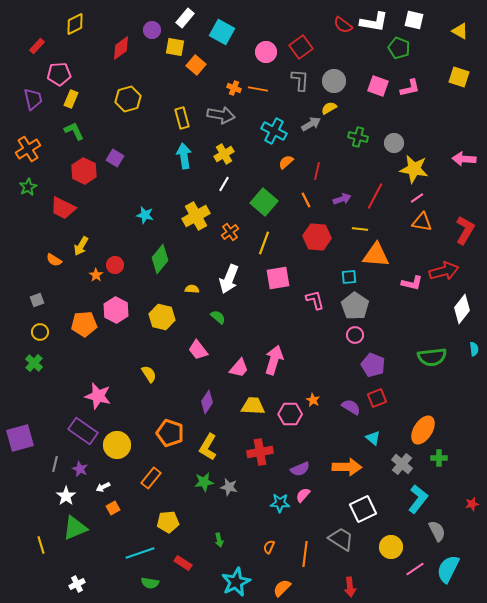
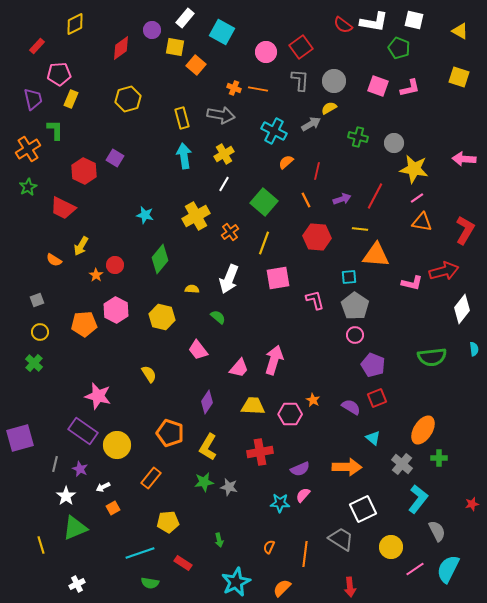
green L-shape at (74, 131): moved 19 px left, 1 px up; rotated 25 degrees clockwise
